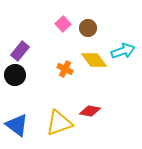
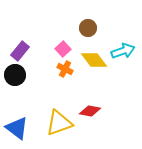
pink square: moved 25 px down
blue triangle: moved 3 px down
